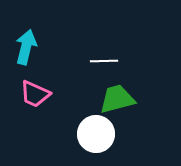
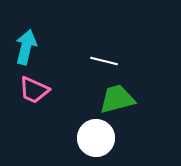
white line: rotated 16 degrees clockwise
pink trapezoid: moved 1 px left, 4 px up
white circle: moved 4 px down
